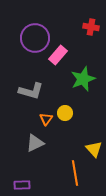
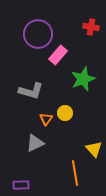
purple circle: moved 3 px right, 4 px up
purple rectangle: moved 1 px left
